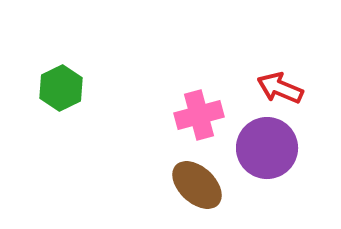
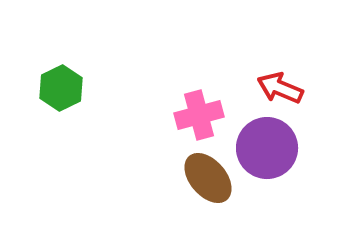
brown ellipse: moved 11 px right, 7 px up; rotated 6 degrees clockwise
